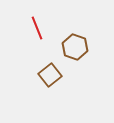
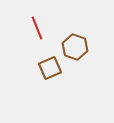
brown square: moved 7 px up; rotated 15 degrees clockwise
